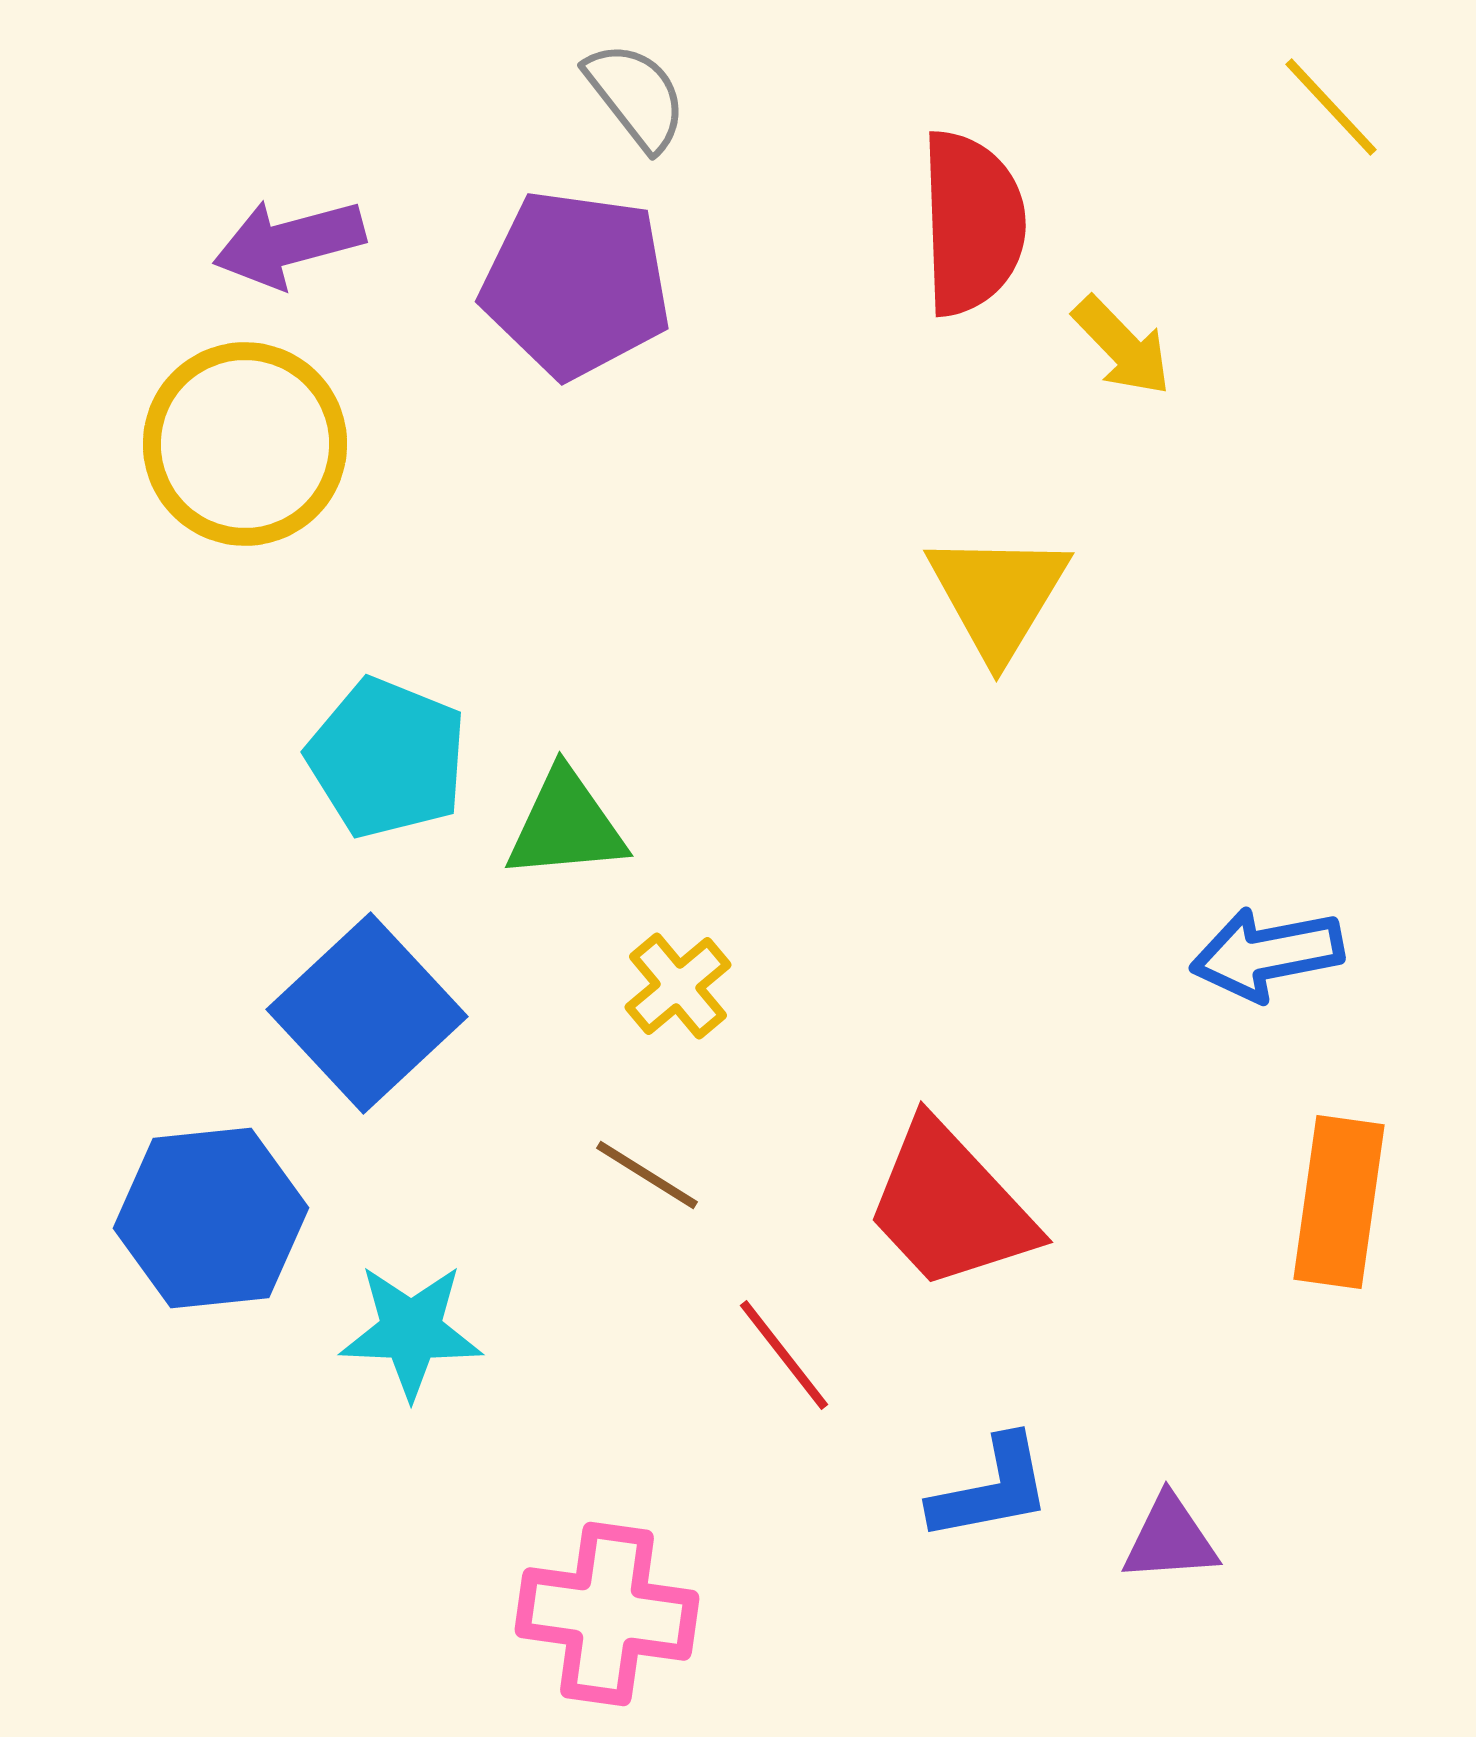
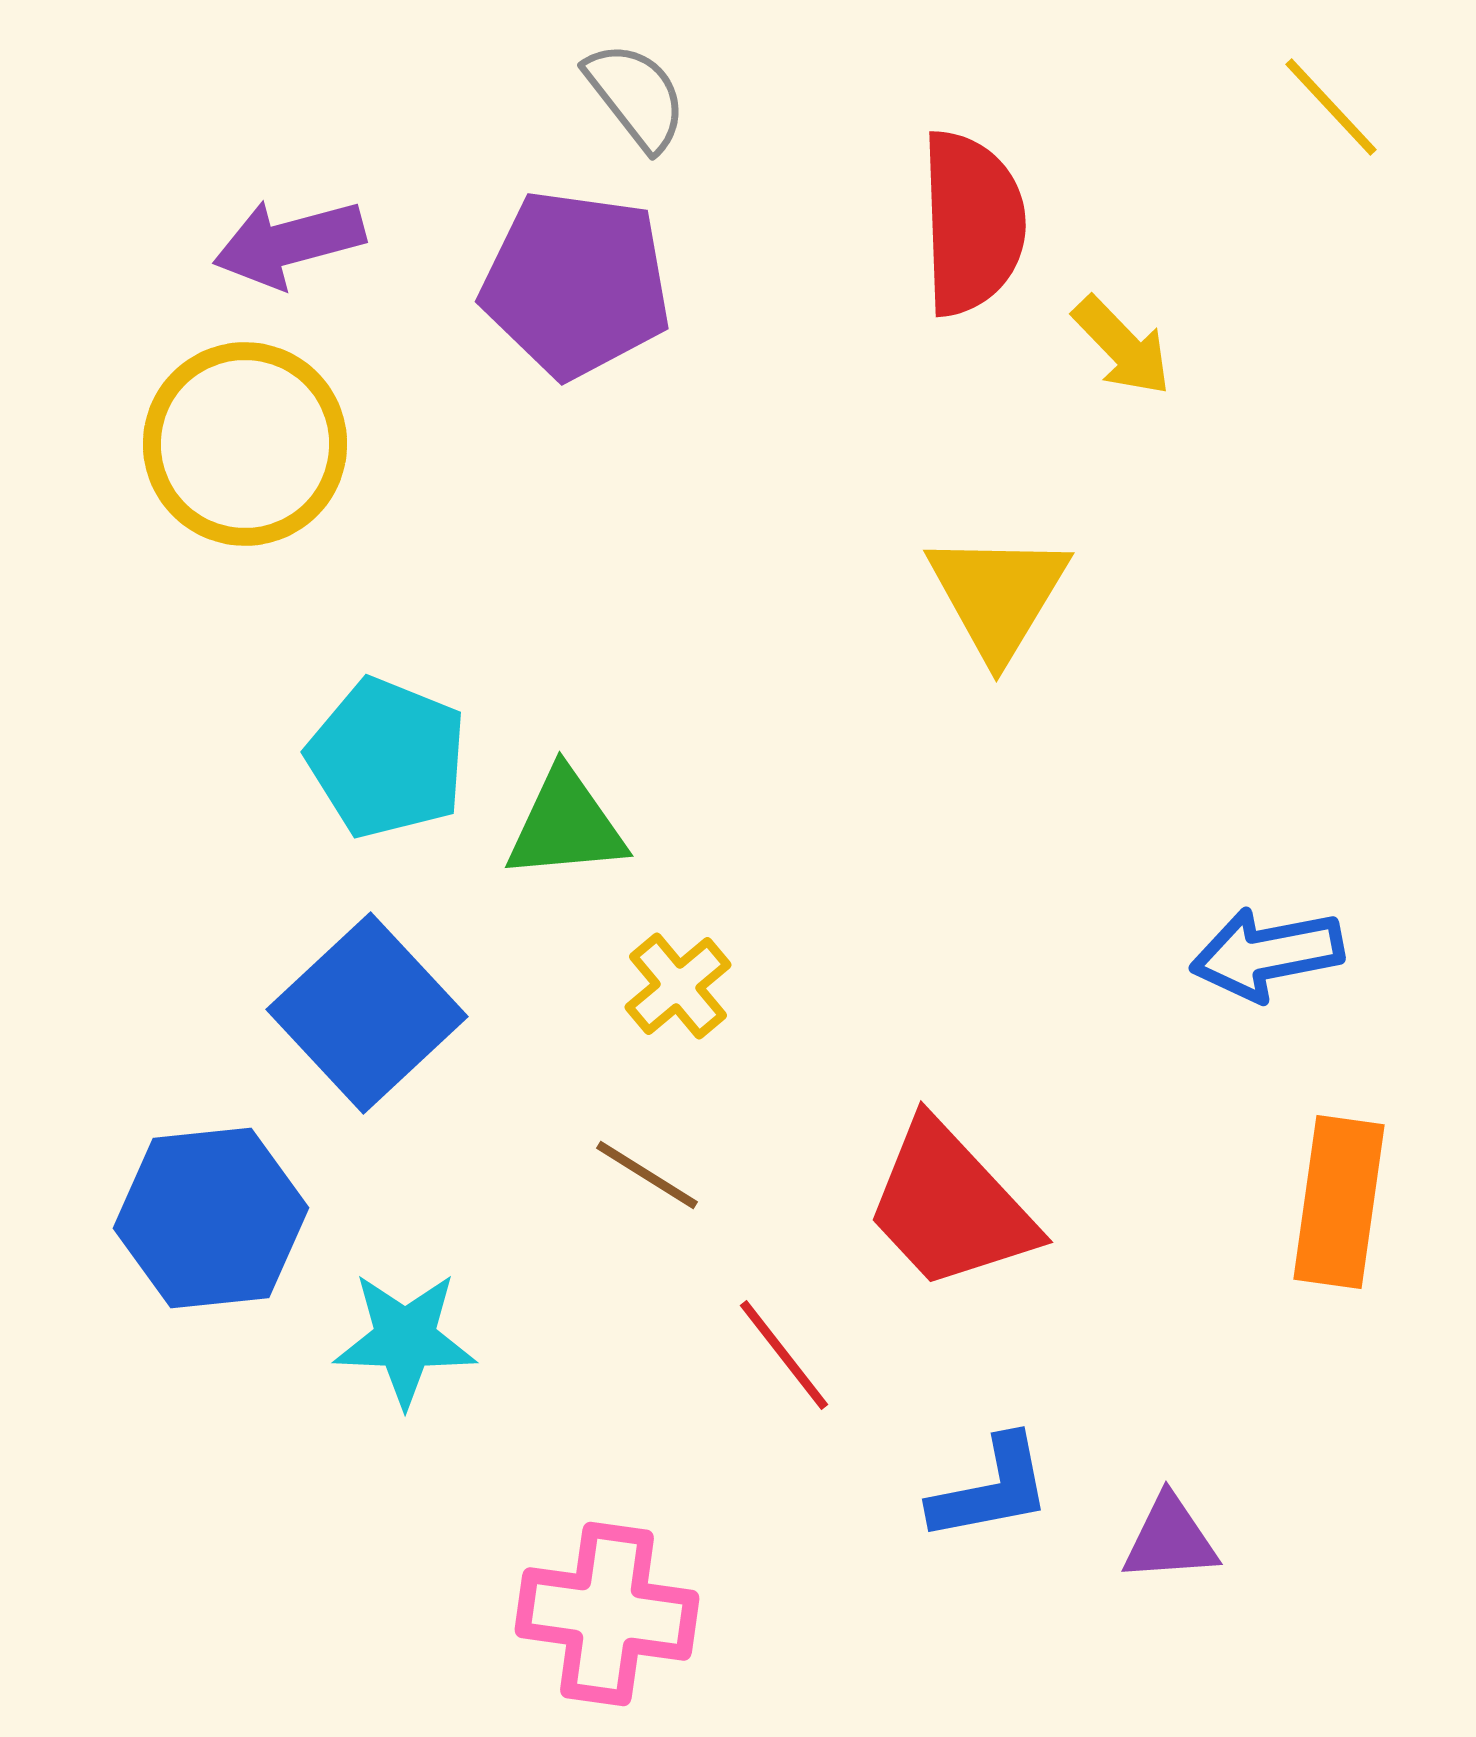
cyan star: moved 6 px left, 8 px down
